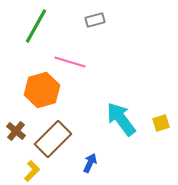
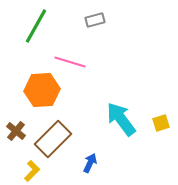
orange hexagon: rotated 12 degrees clockwise
